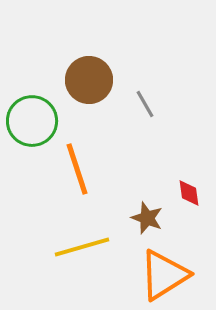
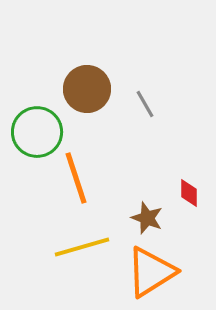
brown circle: moved 2 px left, 9 px down
green circle: moved 5 px right, 11 px down
orange line: moved 1 px left, 9 px down
red diamond: rotated 8 degrees clockwise
orange triangle: moved 13 px left, 3 px up
